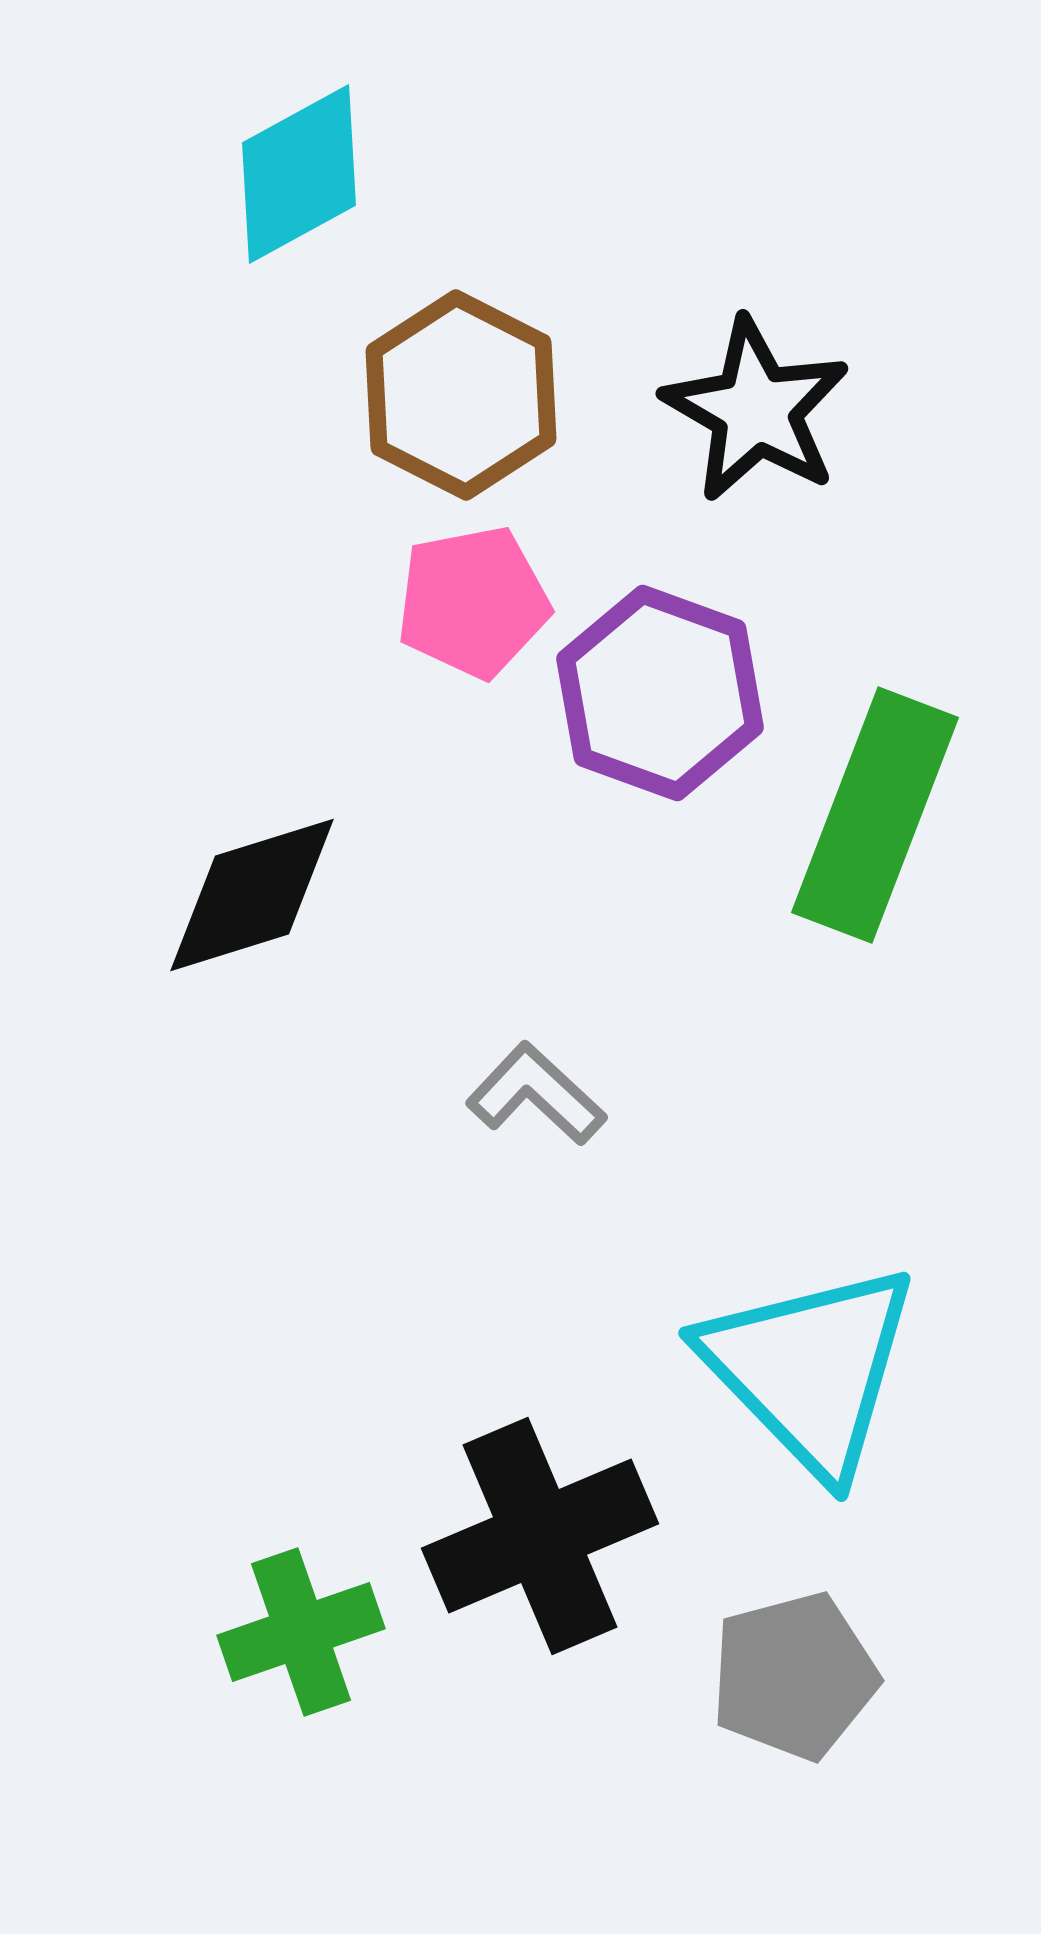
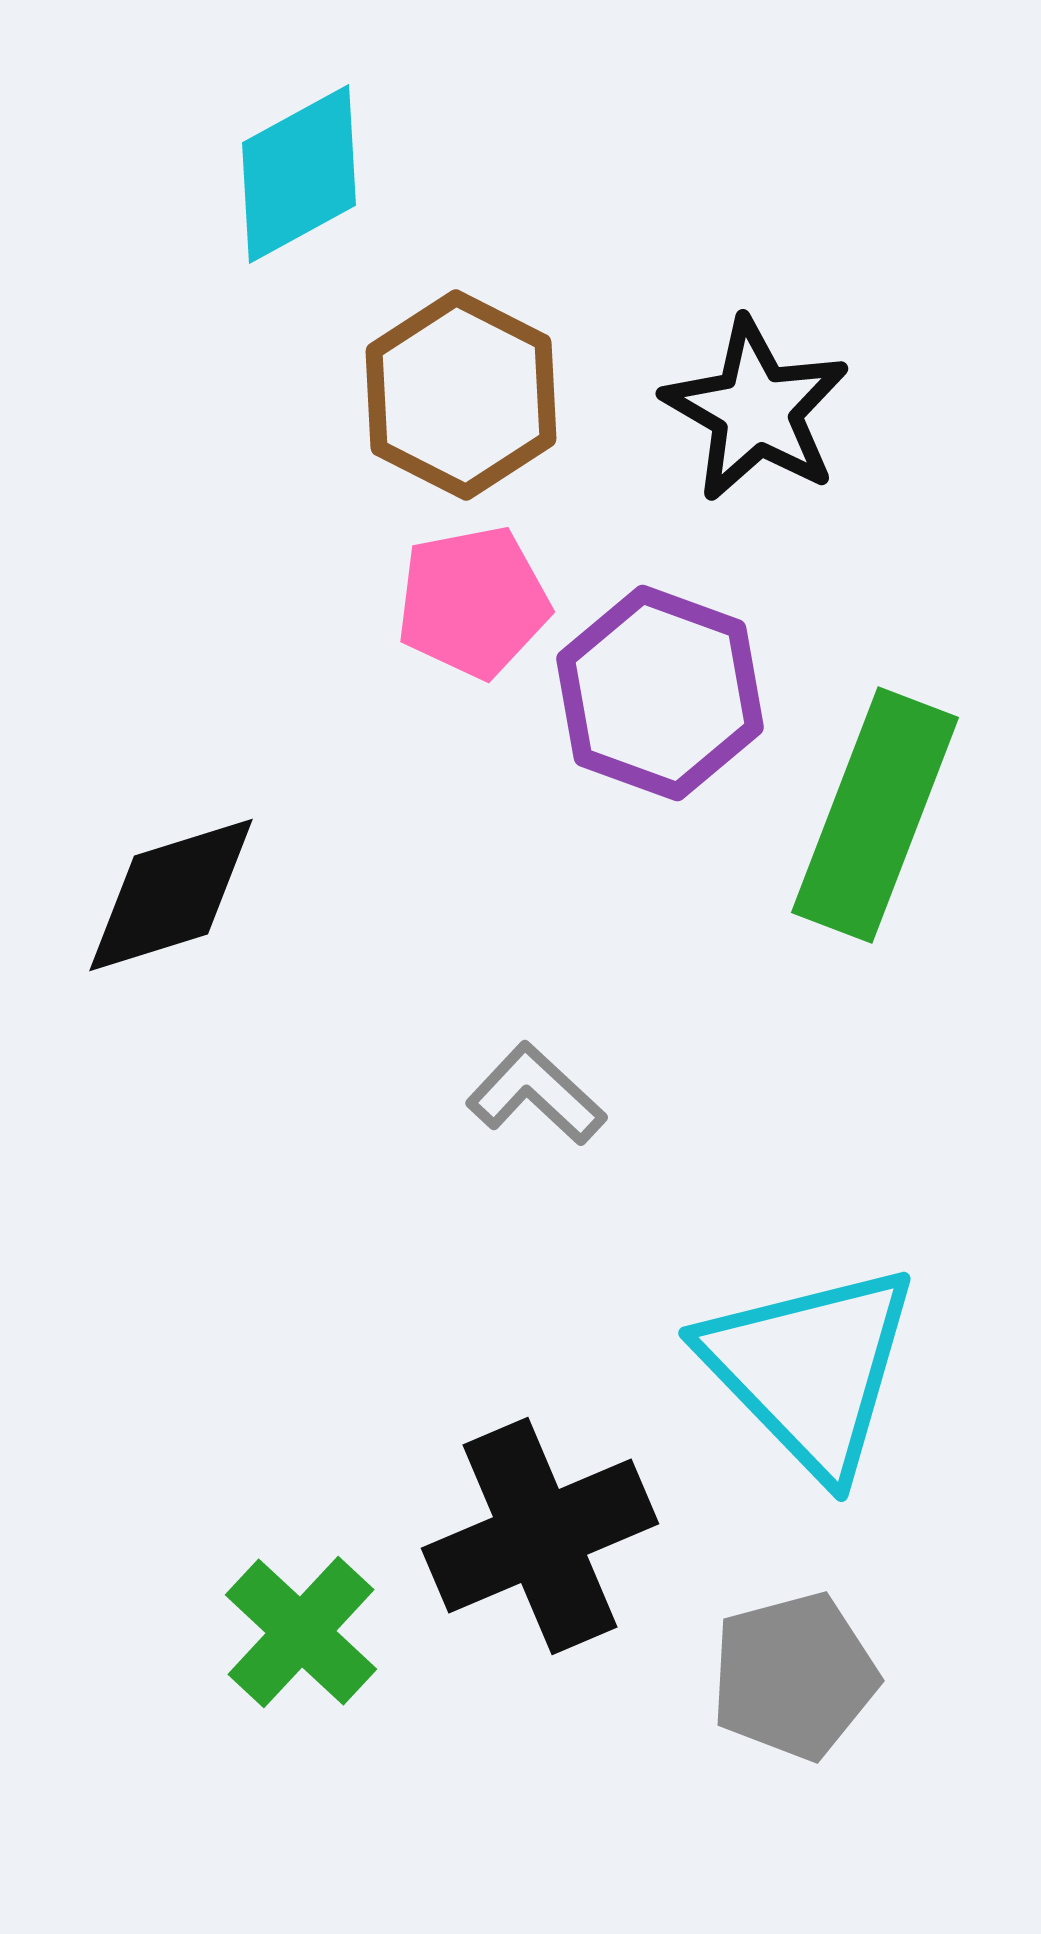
black diamond: moved 81 px left
green cross: rotated 28 degrees counterclockwise
